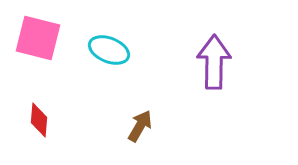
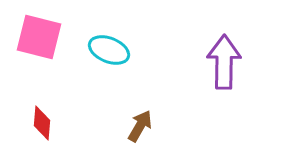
pink square: moved 1 px right, 1 px up
purple arrow: moved 10 px right
red diamond: moved 3 px right, 3 px down
